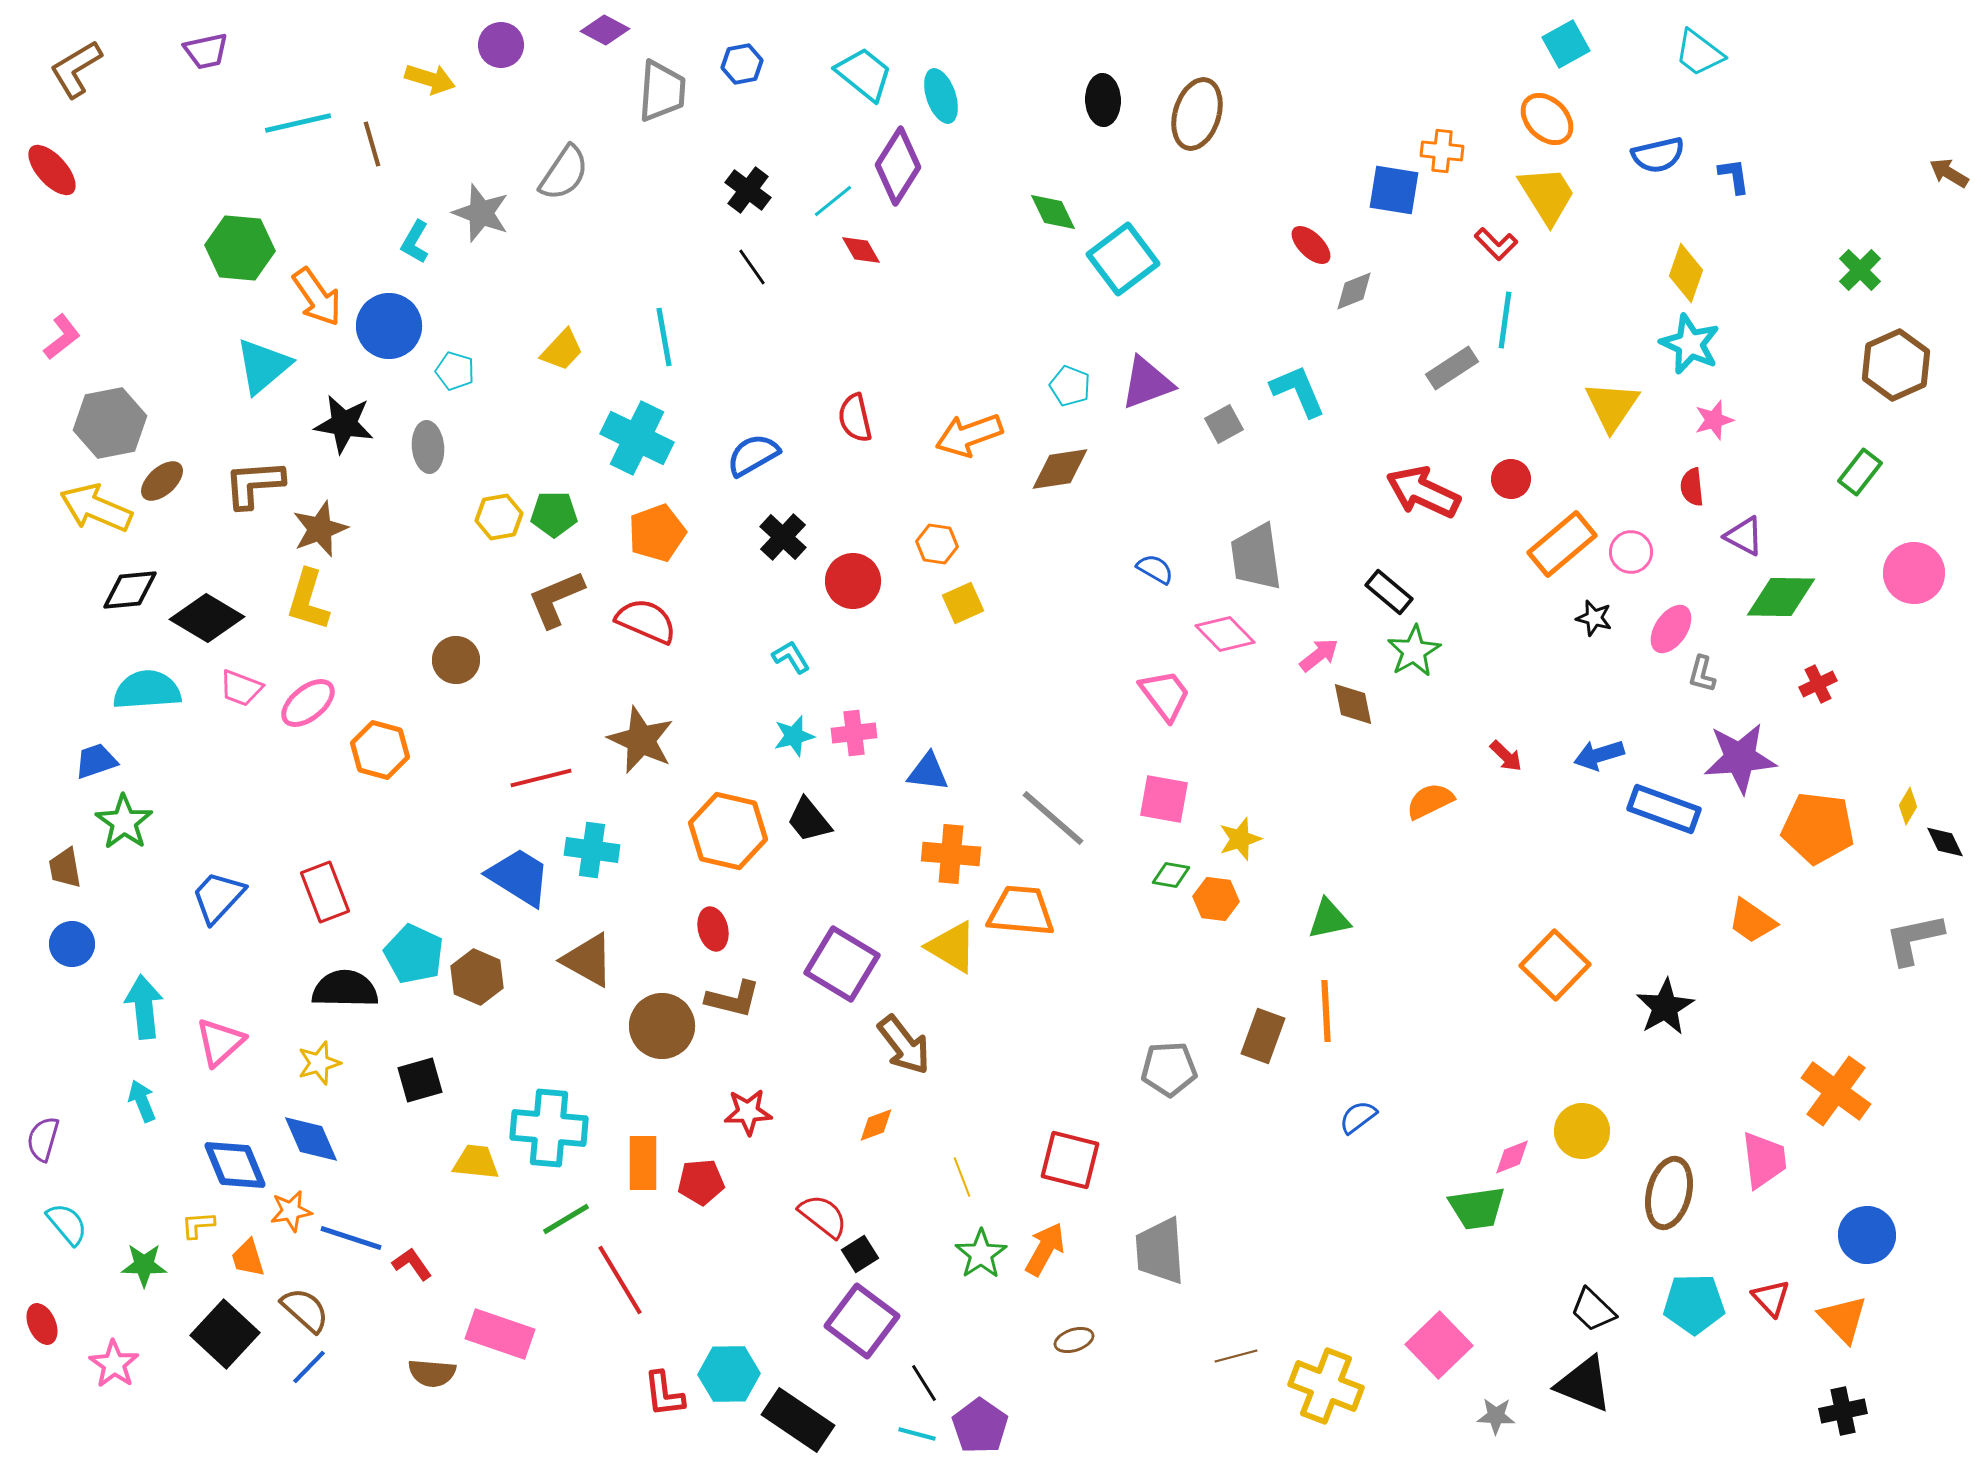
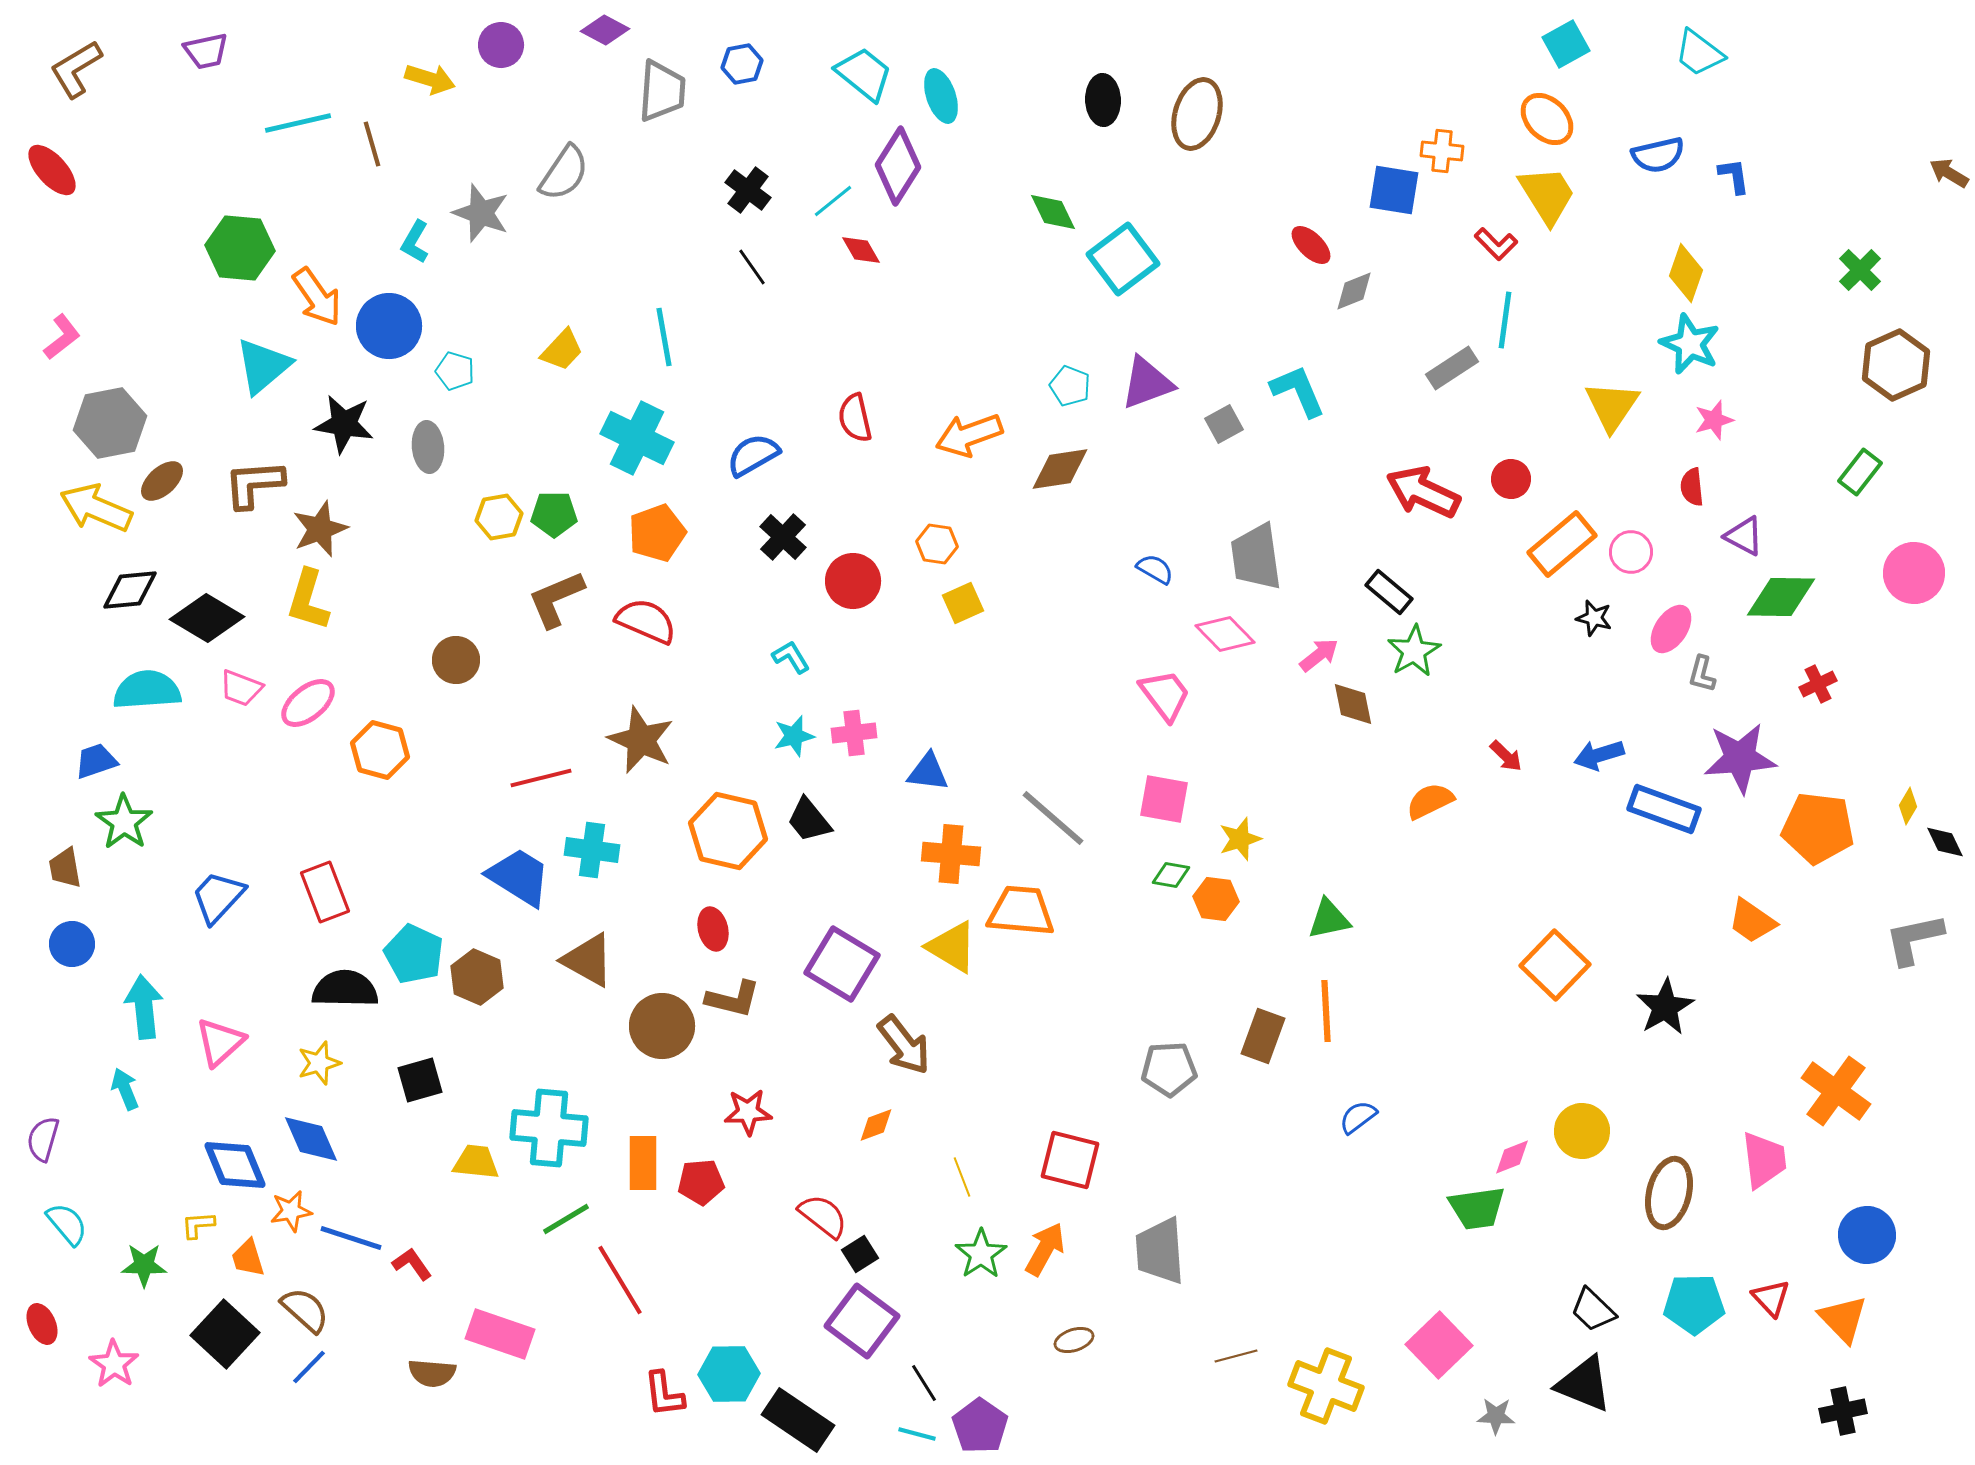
cyan arrow at (142, 1101): moved 17 px left, 12 px up
